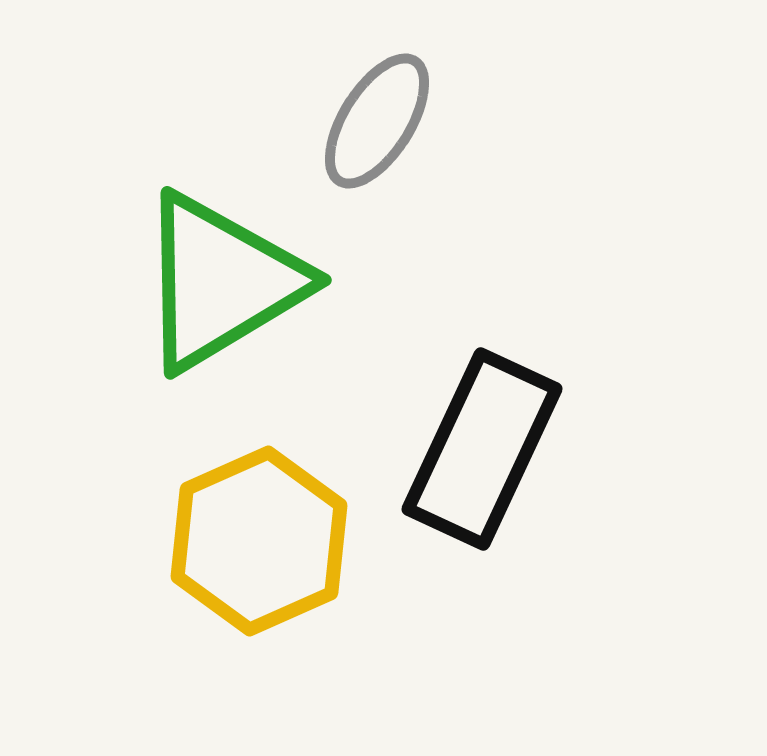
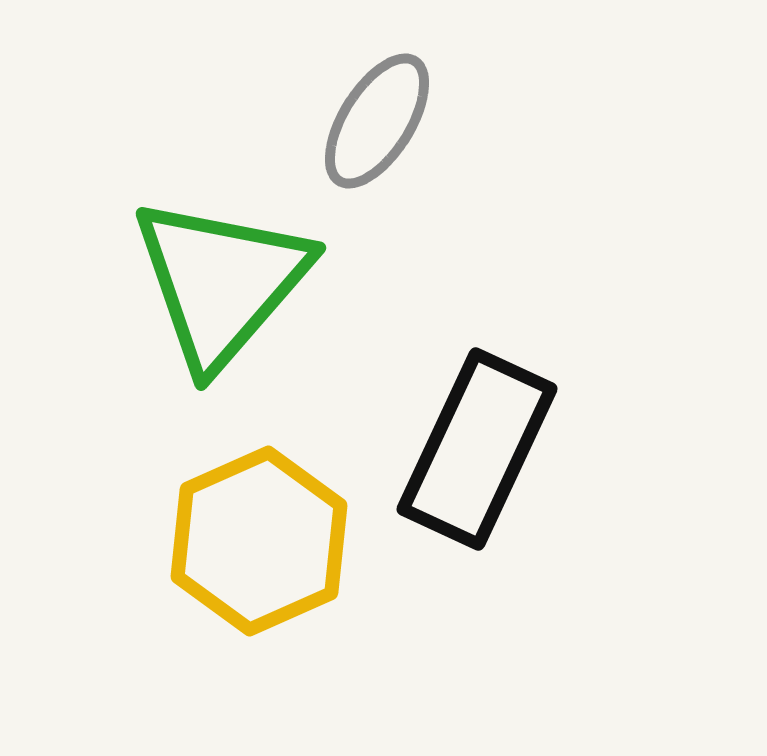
green triangle: rotated 18 degrees counterclockwise
black rectangle: moved 5 px left
